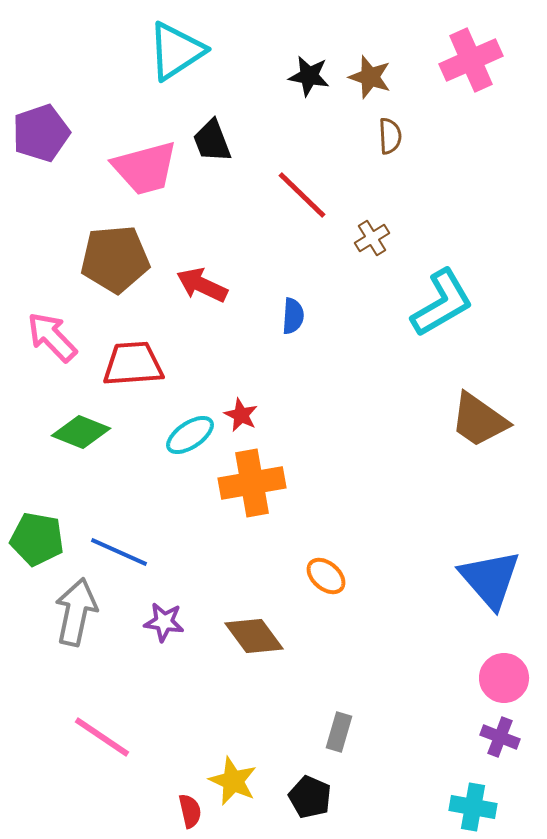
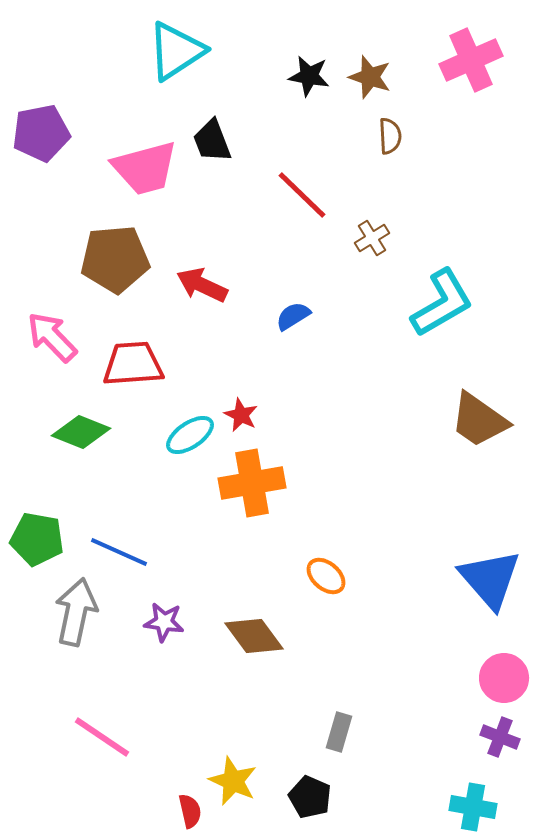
purple pentagon: rotated 8 degrees clockwise
blue semicircle: rotated 126 degrees counterclockwise
